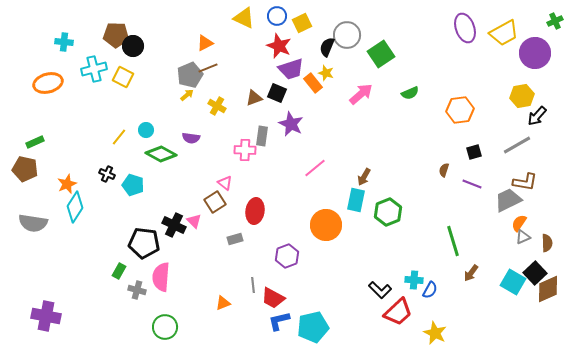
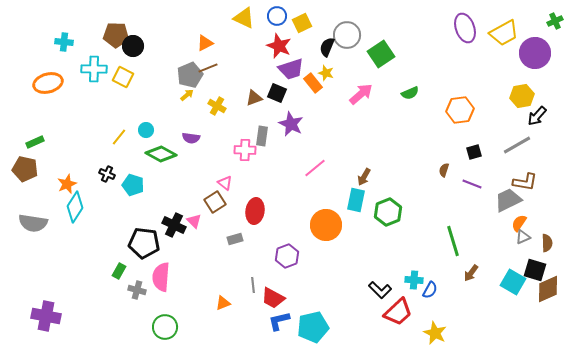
cyan cross at (94, 69): rotated 15 degrees clockwise
black square at (535, 273): moved 3 px up; rotated 30 degrees counterclockwise
